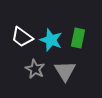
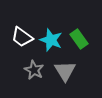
green rectangle: moved 1 px right, 1 px down; rotated 48 degrees counterclockwise
gray star: moved 1 px left, 1 px down
